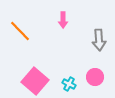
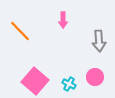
gray arrow: moved 1 px down
